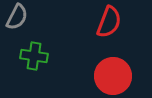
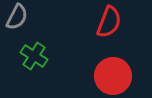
green cross: rotated 24 degrees clockwise
